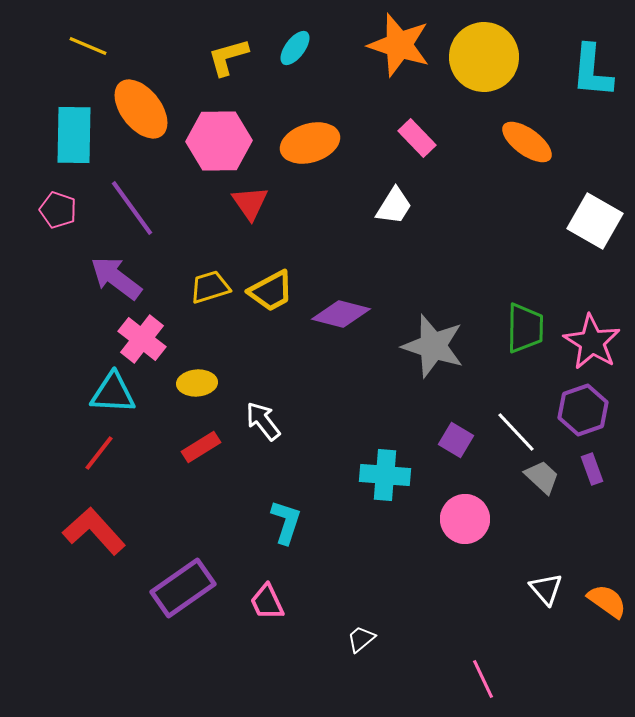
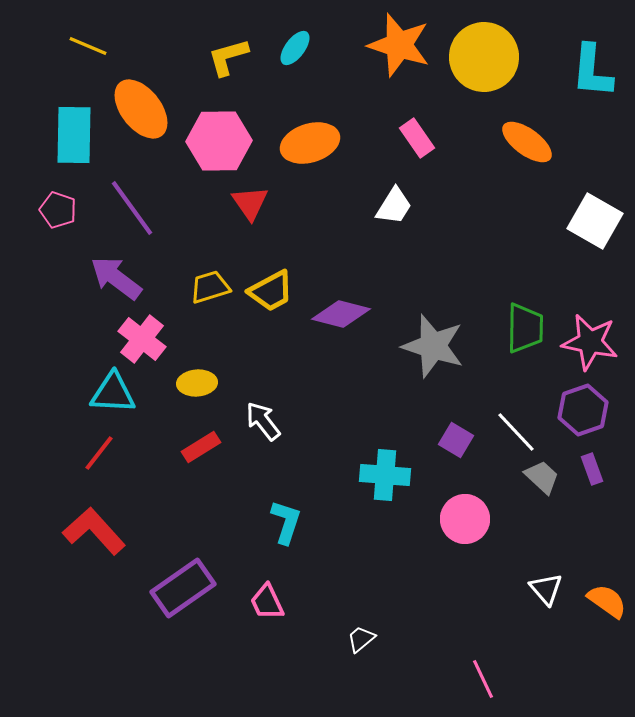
pink rectangle at (417, 138): rotated 9 degrees clockwise
pink star at (592, 342): moved 2 px left; rotated 20 degrees counterclockwise
